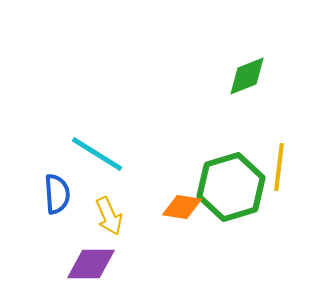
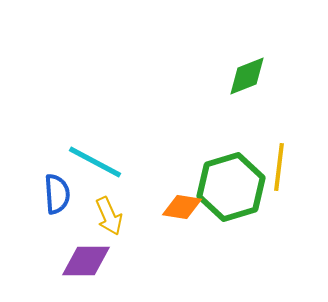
cyan line: moved 2 px left, 8 px down; rotated 4 degrees counterclockwise
purple diamond: moved 5 px left, 3 px up
